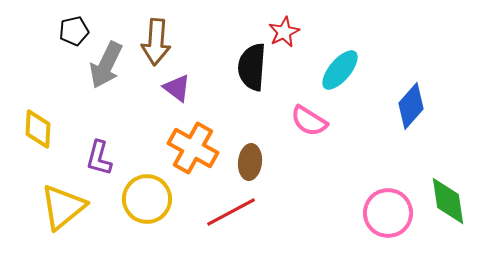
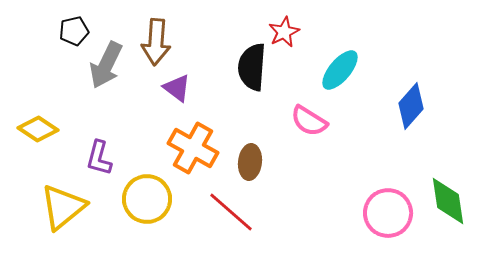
yellow diamond: rotated 60 degrees counterclockwise
red line: rotated 69 degrees clockwise
